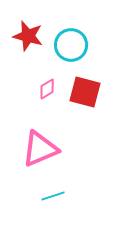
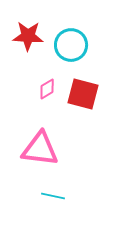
red star: rotated 12 degrees counterclockwise
red square: moved 2 px left, 2 px down
pink triangle: rotated 30 degrees clockwise
cyan line: rotated 30 degrees clockwise
